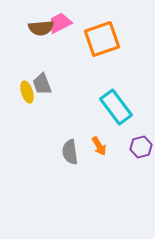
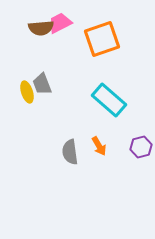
cyan rectangle: moved 7 px left, 7 px up; rotated 12 degrees counterclockwise
